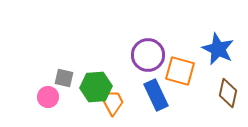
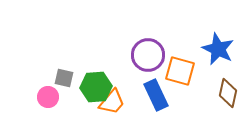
orange trapezoid: rotated 68 degrees clockwise
